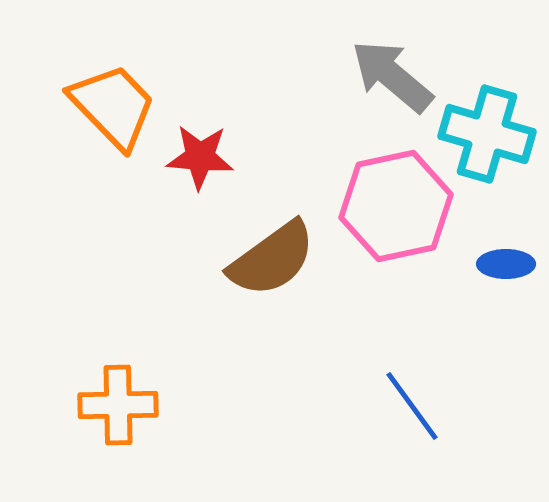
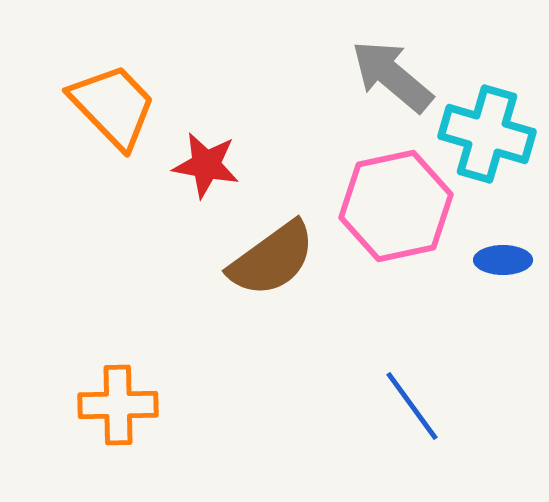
red star: moved 6 px right, 8 px down; rotated 6 degrees clockwise
blue ellipse: moved 3 px left, 4 px up
